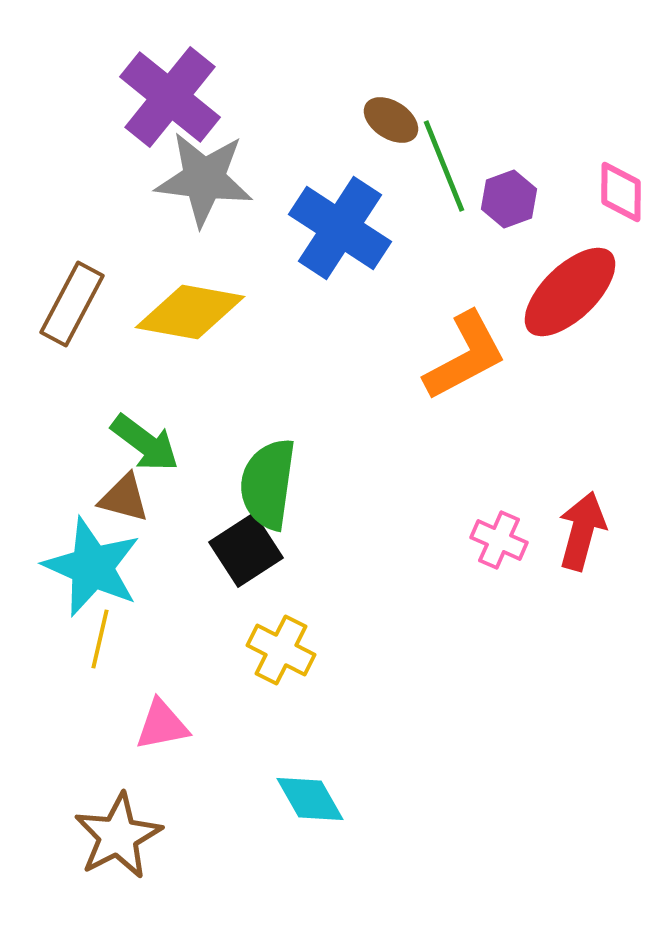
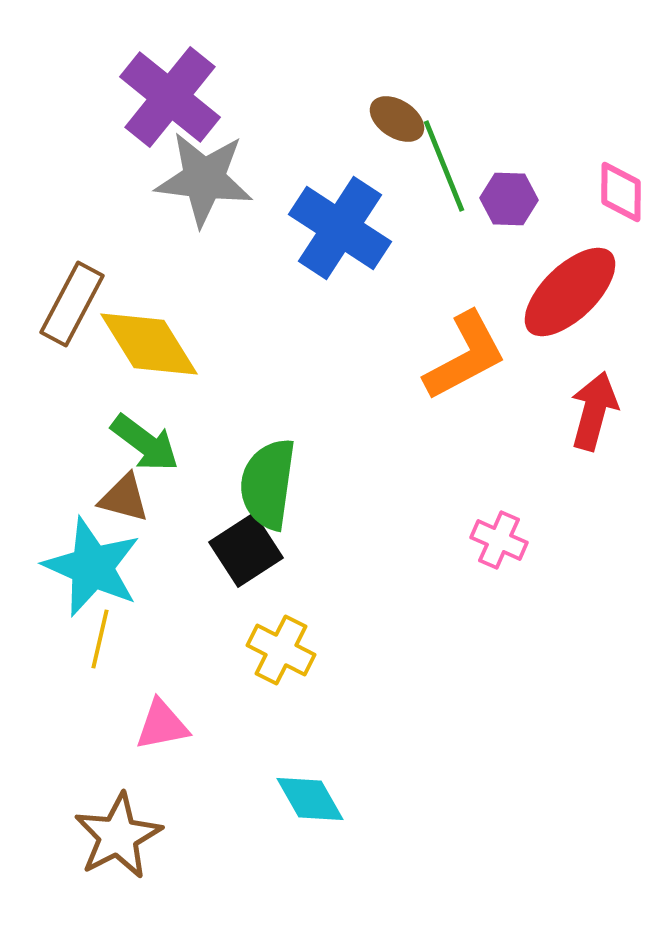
brown ellipse: moved 6 px right, 1 px up
purple hexagon: rotated 22 degrees clockwise
yellow diamond: moved 41 px left, 32 px down; rotated 48 degrees clockwise
red arrow: moved 12 px right, 120 px up
